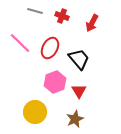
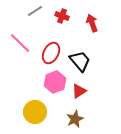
gray line: rotated 49 degrees counterclockwise
red arrow: rotated 132 degrees clockwise
red ellipse: moved 1 px right, 5 px down
black trapezoid: moved 1 px right, 2 px down
red triangle: rotated 28 degrees clockwise
